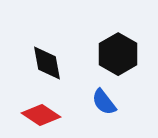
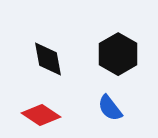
black diamond: moved 1 px right, 4 px up
blue semicircle: moved 6 px right, 6 px down
